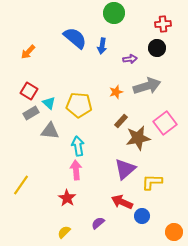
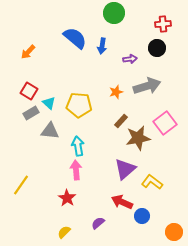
yellow L-shape: rotated 35 degrees clockwise
